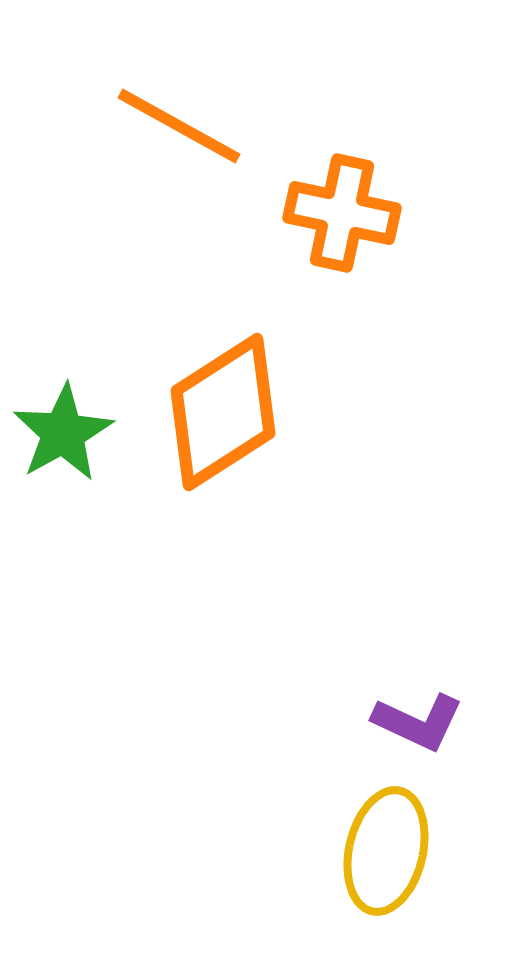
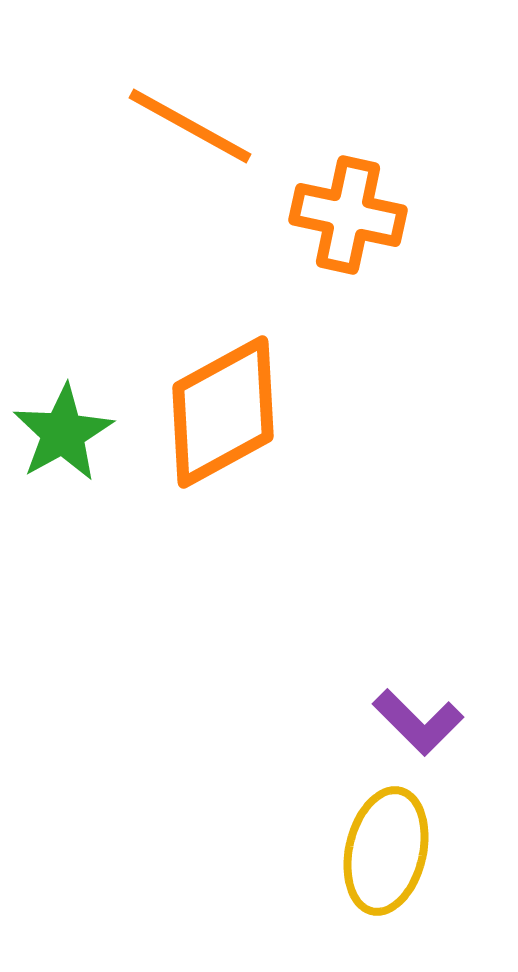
orange line: moved 11 px right
orange cross: moved 6 px right, 2 px down
orange diamond: rotated 4 degrees clockwise
purple L-shape: rotated 20 degrees clockwise
